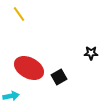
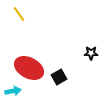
cyan arrow: moved 2 px right, 5 px up
